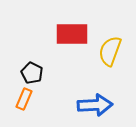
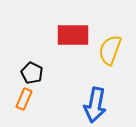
red rectangle: moved 1 px right, 1 px down
yellow semicircle: moved 1 px up
blue arrow: rotated 104 degrees clockwise
